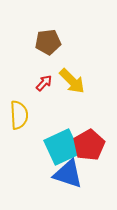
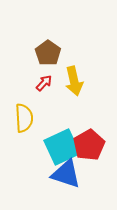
brown pentagon: moved 11 px down; rotated 30 degrees counterclockwise
yellow arrow: moved 2 px right; rotated 32 degrees clockwise
yellow semicircle: moved 5 px right, 3 px down
blue triangle: moved 2 px left
